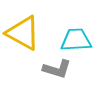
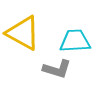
cyan trapezoid: moved 1 px left, 1 px down
